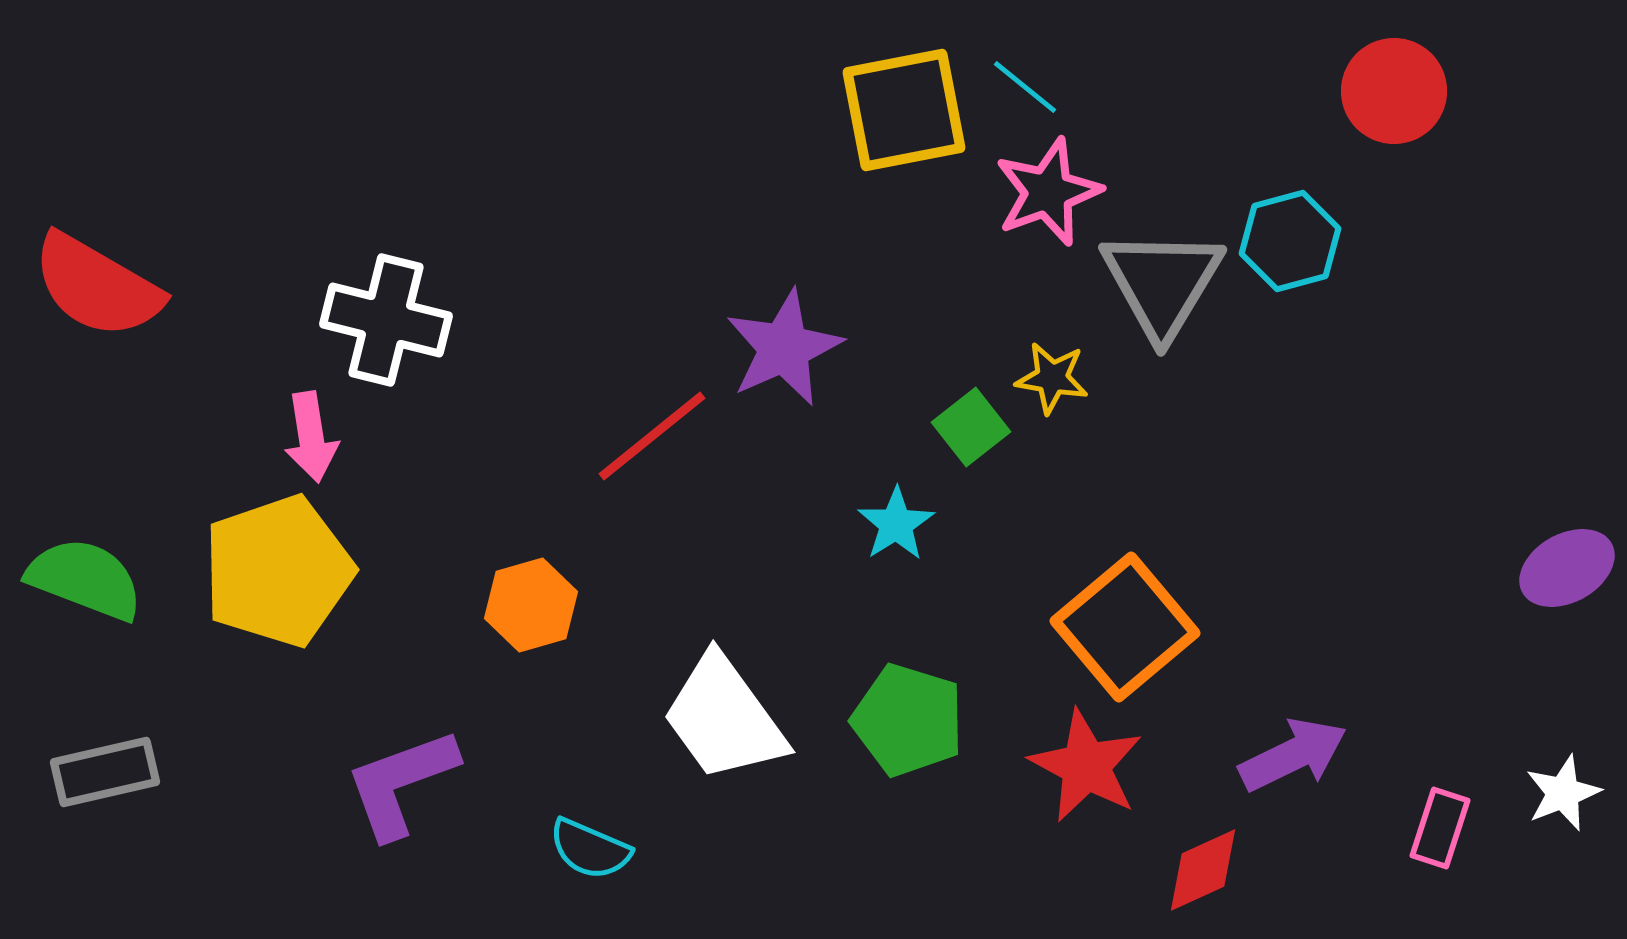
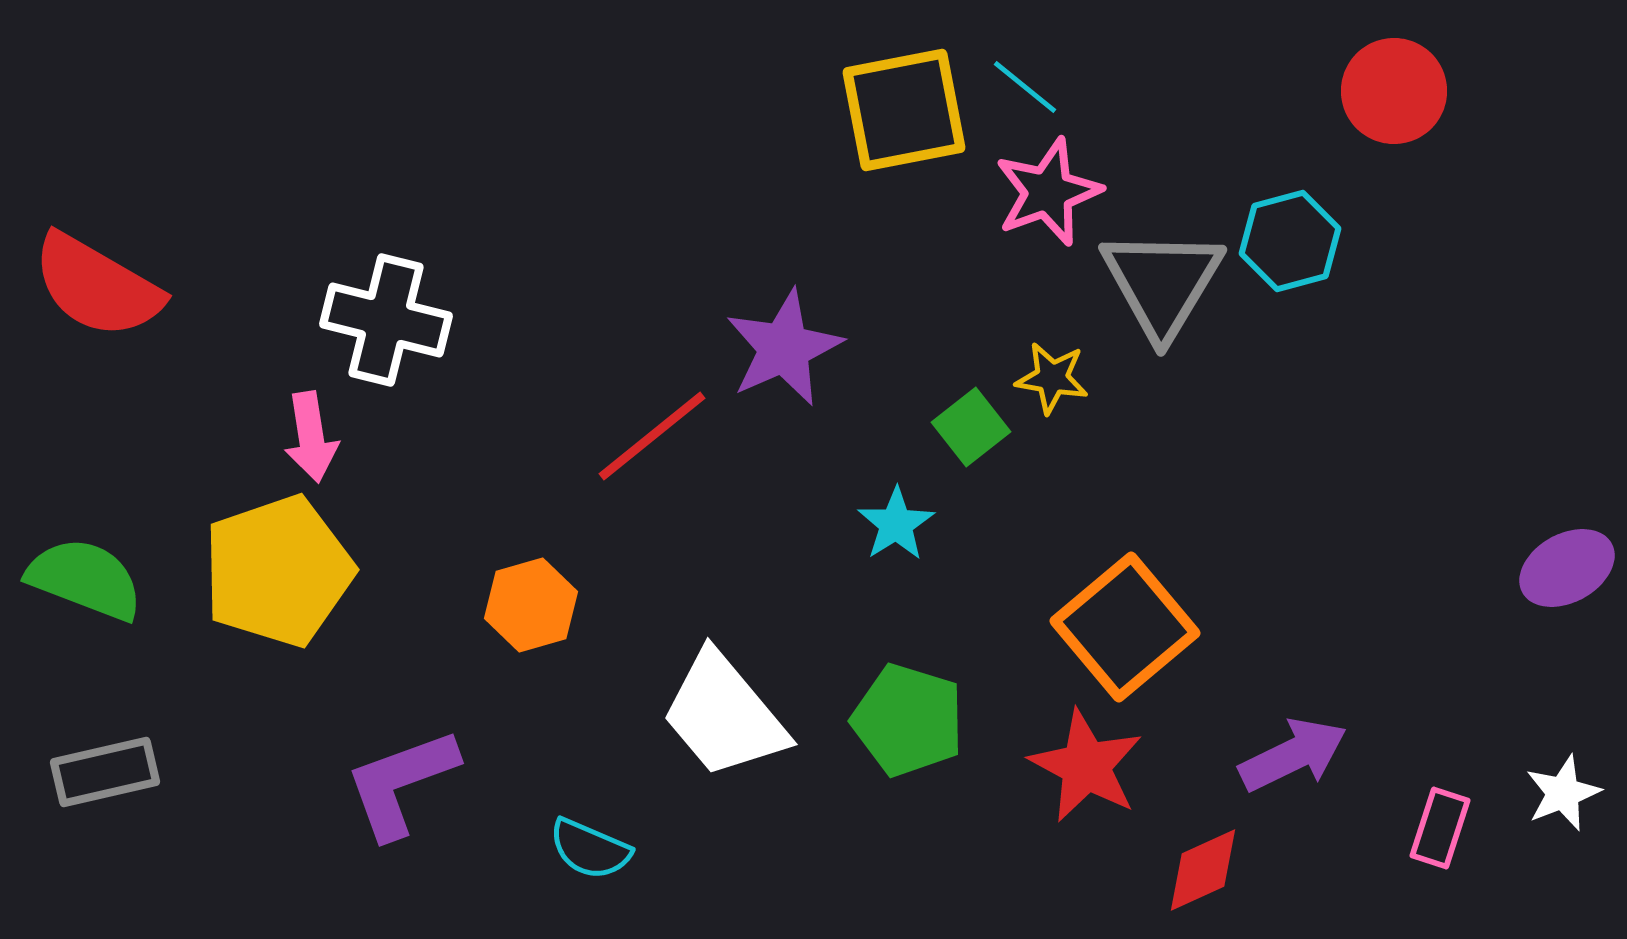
white trapezoid: moved 3 px up; rotated 4 degrees counterclockwise
